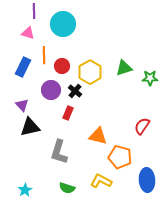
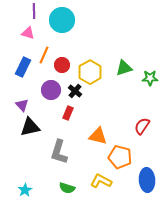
cyan circle: moved 1 px left, 4 px up
orange line: rotated 24 degrees clockwise
red circle: moved 1 px up
